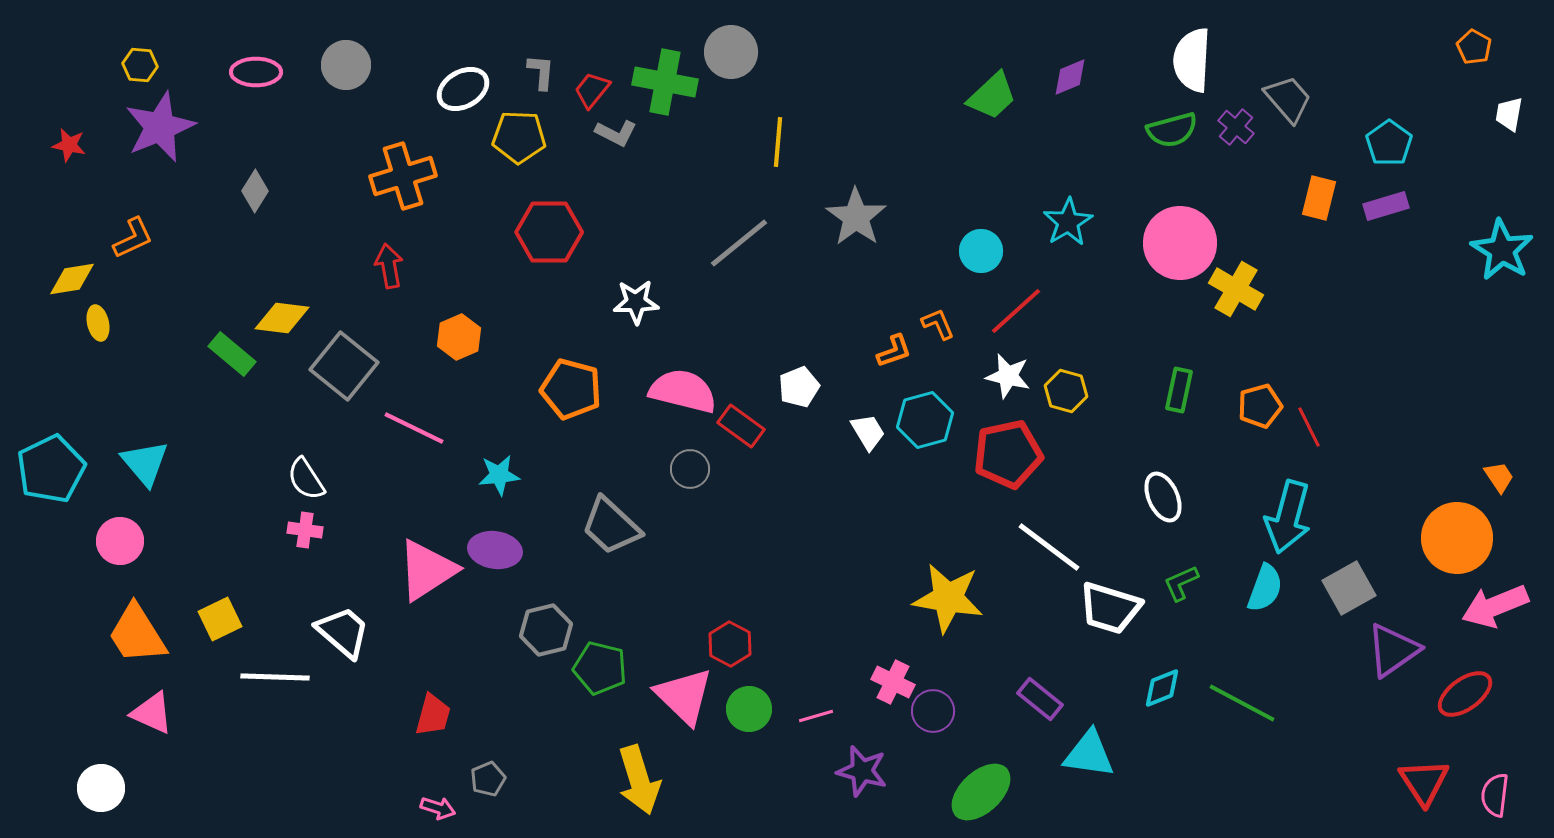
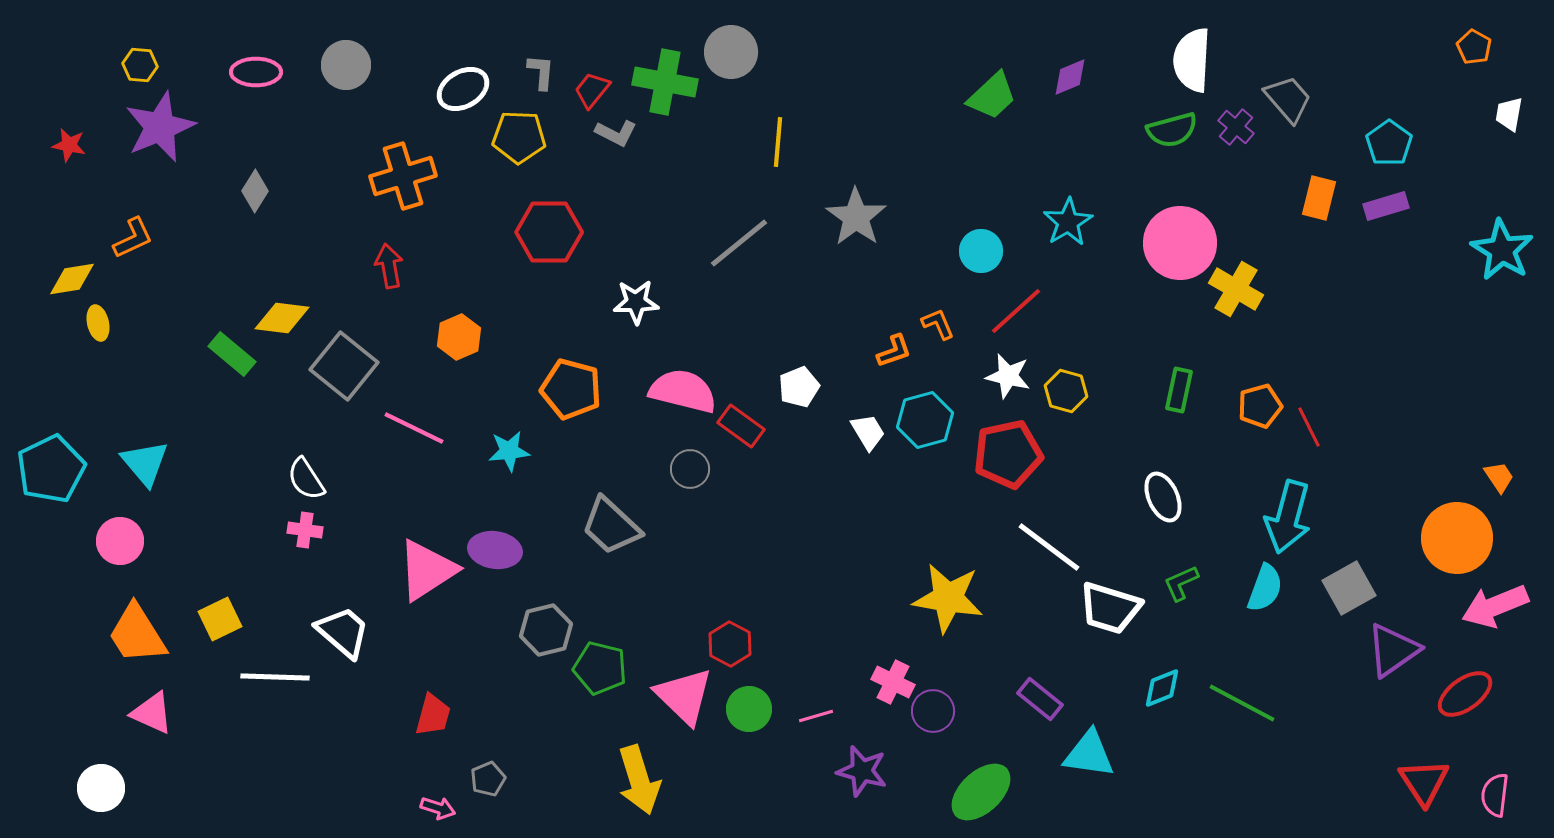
cyan star at (499, 475): moved 10 px right, 24 px up
